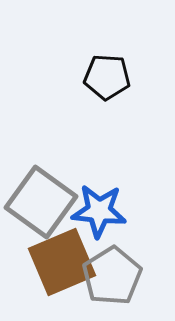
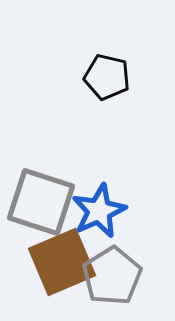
black pentagon: rotated 9 degrees clockwise
gray square: rotated 18 degrees counterclockwise
blue star: rotated 30 degrees counterclockwise
